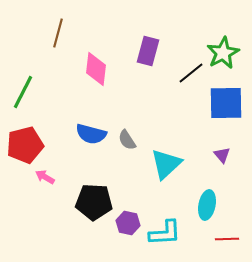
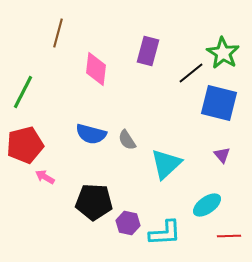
green star: rotated 12 degrees counterclockwise
blue square: moved 7 px left; rotated 15 degrees clockwise
cyan ellipse: rotated 44 degrees clockwise
red line: moved 2 px right, 3 px up
